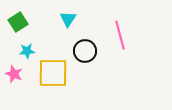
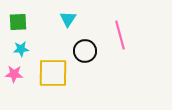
green square: rotated 30 degrees clockwise
cyan star: moved 6 px left, 2 px up
pink star: rotated 18 degrees counterclockwise
